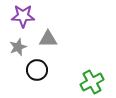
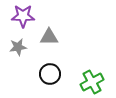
gray triangle: moved 1 px right, 2 px up
gray star: rotated 12 degrees clockwise
black circle: moved 13 px right, 4 px down
